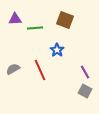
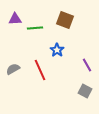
purple line: moved 2 px right, 7 px up
